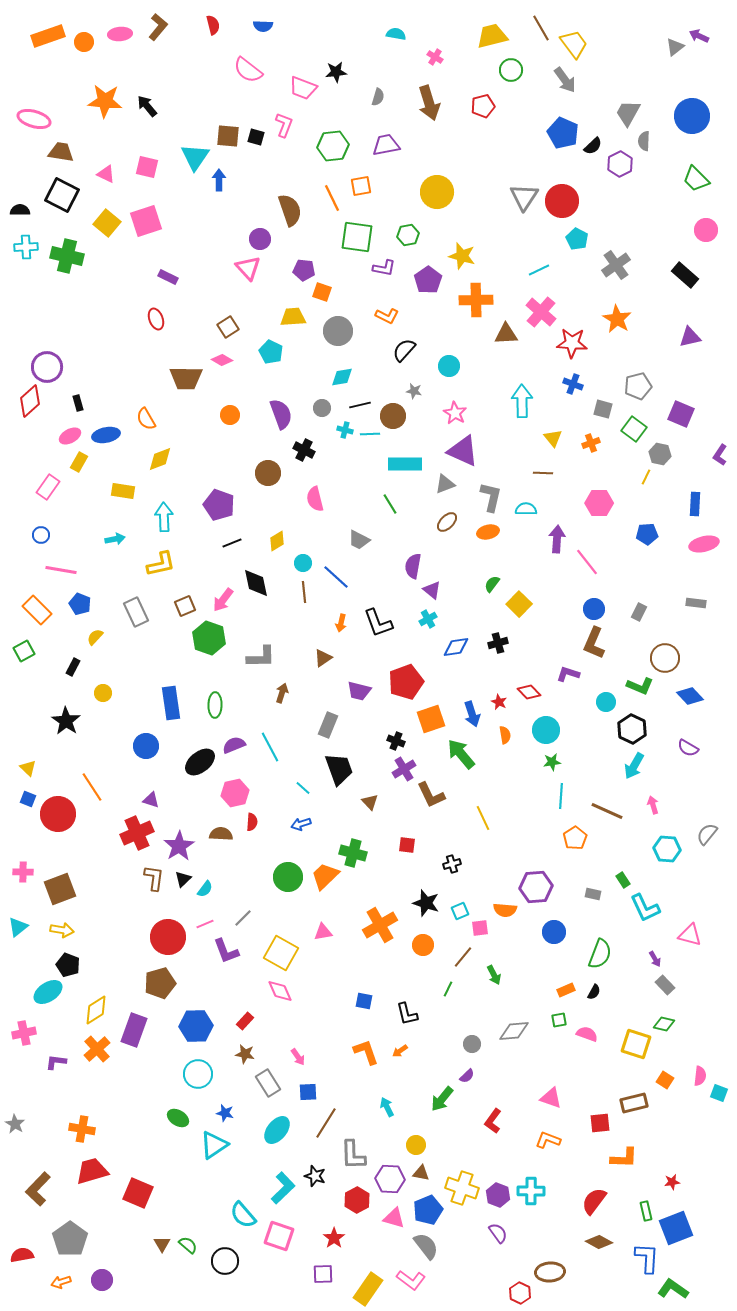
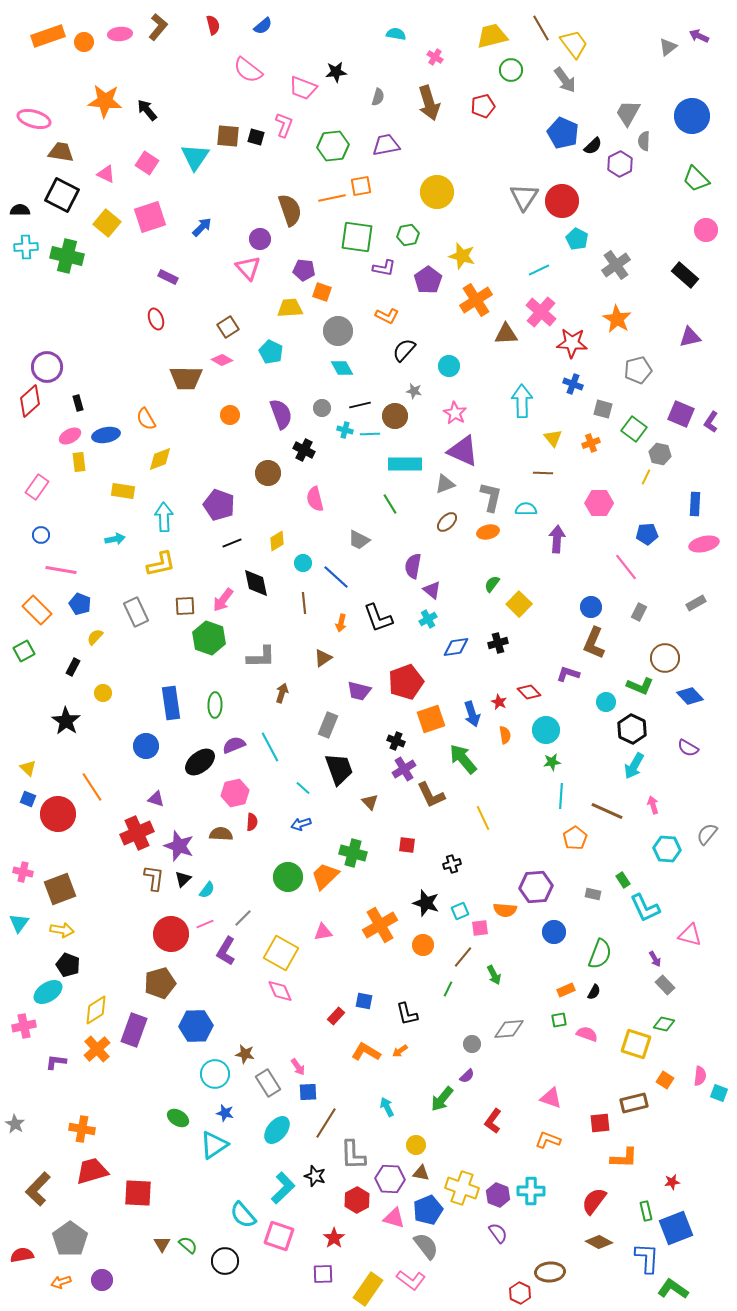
blue semicircle at (263, 26): rotated 42 degrees counterclockwise
gray triangle at (675, 47): moved 7 px left
black arrow at (147, 106): moved 4 px down
pink square at (147, 167): moved 4 px up; rotated 20 degrees clockwise
blue arrow at (219, 180): moved 17 px left, 47 px down; rotated 45 degrees clockwise
orange line at (332, 198): rotated 76 degrees counterclockwise
pink square at (146, 221): moved 4 px right, 4 px up
orange cross at (476, 300): rotated 32 degrees counterclockwise
yellow trapezoid at (293, 317): moved 3 px left, 9 px up
cyan diamond at (342, 377): moved 9 px up; rotated 70 degrees clockwise
gray pentagon at (638, 386): moved 16 px up
brown circle at (393, 416): moved 2 px right
purple L-shape at (720, 455): moved 9 px left, 33 px up
yellow rectangle at (79, 462): rotated 36 degrees counterclockwise
pink rectangle at (48, 487): moved 11 px left
pink line at (587, 562): moved 39 px right, 5 px down
brown line at (304, 592): moved 11 px down
gray rectangle at (696, 603): rotated 36 degrees counterclockwise
brown square at (185, 606): rotated 20 degrees clockwise
blue circle at (594, 609): moved 3 px left, 2 px up
black L-shape at (378, 623): moved 5 px up
green arrow at (461, 754): moved 2 px right, 5 px down
purple triangle at (151, 800): moved 5 px right, 1 px up
purple star at (179, 846): rotated 20 degrees counterclockwise
pink cross at (23, 872): rotated 12 degrees clockwise
cyan semicircle at (205, 889): moved 2 px right, 1 px down
cyan triangle at (18, 927): moved 1 px right, 4 px up; rotated 15 degrees counterclockwise
red circle at (168, 937): moved 3 px right, 3 px up
purple L-shape at (226, 951): rotated 52 degrees clockwise
red rectangle at (245, 1021): moved 91 px right, 5 px up
gray diamond at (514, 1031): moved 5 px left, 2 px up
pink cross at (24, 1033): moved 7 px up
orange L-shape at (366, 1052): rotated 40 degrees counterclockwise
pink arrow at (298, 1057): moved 10 px down
cyan circle at (198, 1074): moved 17 px right
red square at (138, 1193): rotated 20 degrees counterclockwise
